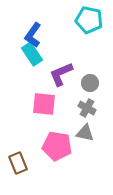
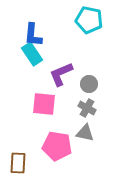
blue L-shape: rotated 30 degrees counterclockwise
gray circle: moved 1 px left, 1 px down
brown rectangle: rotated 25 degrees clockwise
